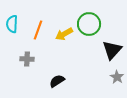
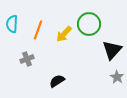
yellow arrow: rotated 18 degrees counterclockwise
gray cross: rotated 24 degrees counterclockwise
